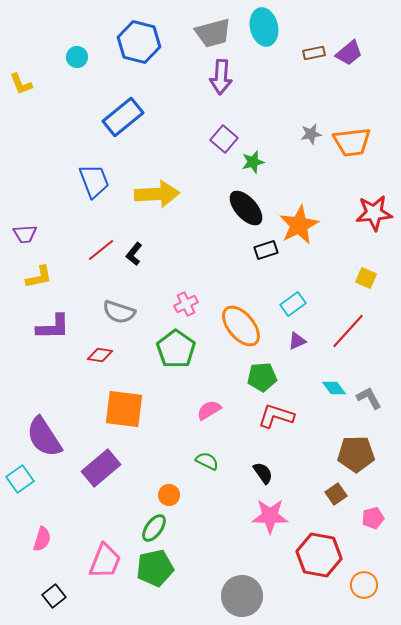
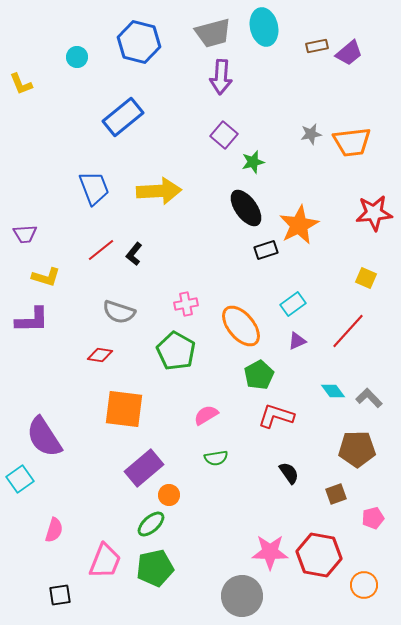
brown rectangle at (314, 53): moved 3 px right, 7 px up
purple square at (224, 139): moved 4 px up
blue trapezoid at (94, 181): moved 7 px down
yellow arrow at (157, 194): moved 2 px right, 3 px up
black ellipse at (246, 208): rotated 6 degrees clockwise
yellow L-shape at (39, 277): moved 7 px right; rotated 28 degrees clockwise
pink cross at (186, 304): rotated 15 degrees clockwise
purple L-shape at (53, 327): moved 21 px left, 7 px up
green pentagon at (176, 349): moved 2 px down; rotated 6 degrees counterclockwise
green pentagon at (262, 377): moved 3 px left, 2 px up; rotated 24 degrees counterclockwise
cyan diamond at (334, 388): moved 1 px left, 3 px down
gray L-shape at (369, 398): rotated 16 degrees counterclockwise
pink semicircle at (209, 410): moved 3 px left, 5 px down
brown pentagon at (356, 454): moved 1 px right, 5 px up
green semicircle at (207, 461): moved 9 px right, 3 px up; rotated 145 degrees clockwise
purple rectangle at (101, 468): moved 43 px right
black semicircle at (263, 473): moved 26 px right
brown square at (336, 494): rotated 15 degrees clockwise
pink star at (270, 516): moved 36 px down
green ellipse at (154, 528): moved 3 px left, 4 px up; rotated 12 degrees clockwise
pink semicircle at (42, 539): moved 12 px right, 9 px up
black square at (54, 596): moved 6 px right, 1 px up; rotated 30 degrees clockwise
